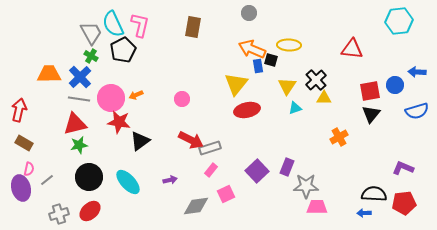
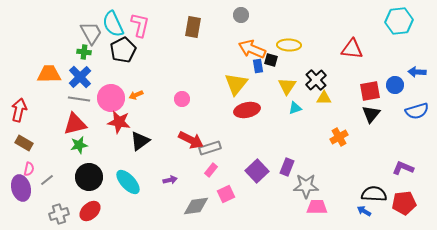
gray circle at (249, 13): moved 8 px left, 2 px down
green cross at (91, 56): moved 7 px left, 4 px up; rotated 24 degrees counterclockwise
blue arrow at (364, 213): moved 2 px up; rotated 32 degrees clockwise
